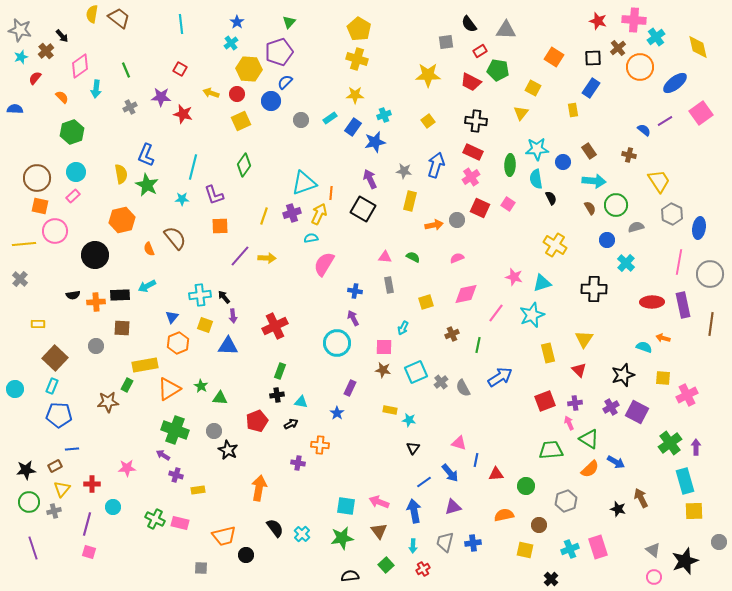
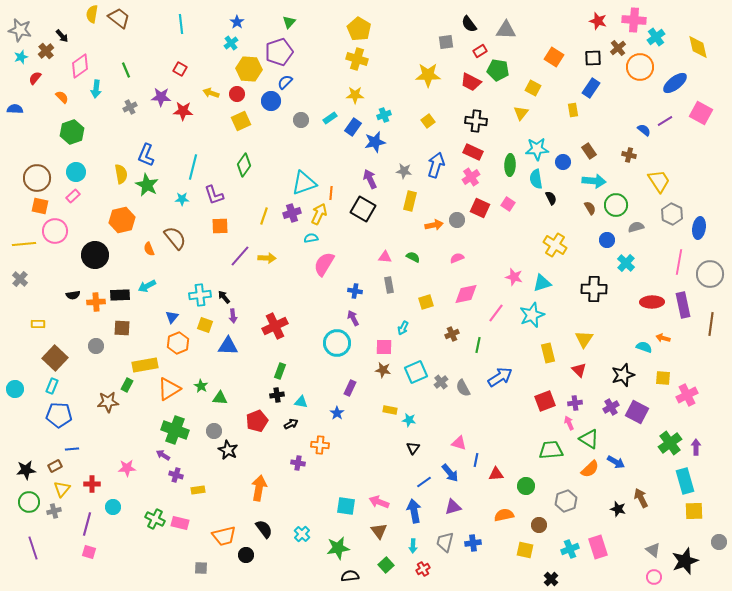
pink square at (701, 113): rotated 25 degrees counterclockwise
red star at (183, 114): moved 3 px up; rotated 12 degrees counterclockwise
black semicircle at (275, 528): moved 11 px left, 1 px down
green star at (342, 538): moved 4 px left, 10 px down
